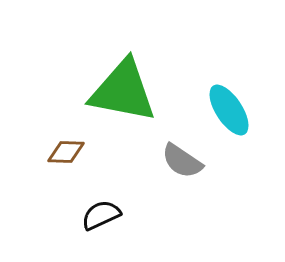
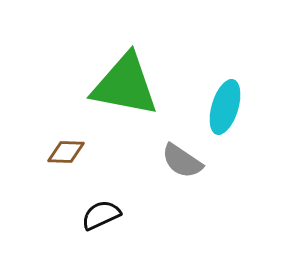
green triangle: moved 2 px right, 6 px up
cyan ellipse: moved 4 px left, 3 px up; rotated 50 degrees clockwise
